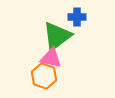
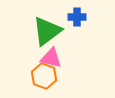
green triangle: moved 10 px left, 5 px up
